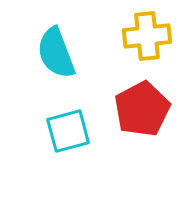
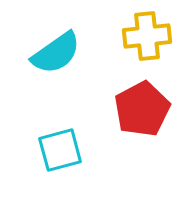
cyan semicircle: rotated 104 degrees counterclockwise
cyan square: moved 8 px left, 19 px down
